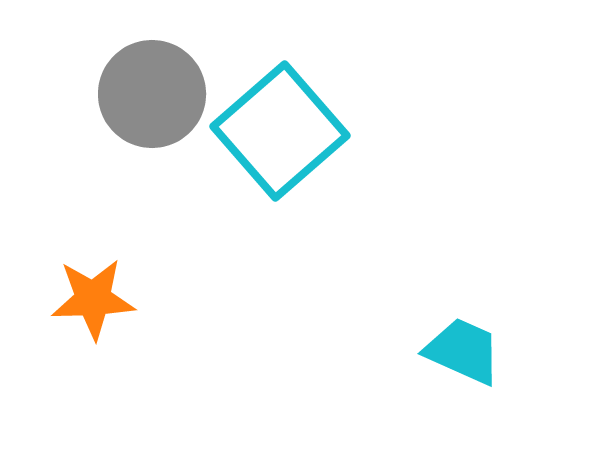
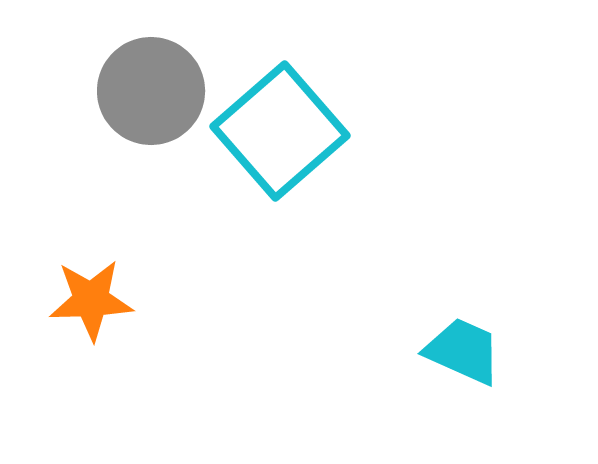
gray circle: moved 1 px left, 3 px up
orange star: moved 2 px left, 1 px down
